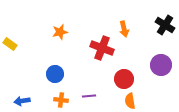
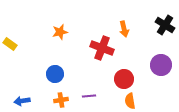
orange cross: rotated 16 degrees counterclockwise
